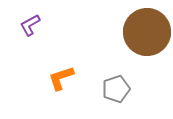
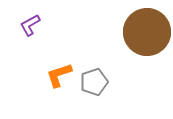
orange L-shape: moved 2 px left, 3 px up
gray pentagon: moved 22 px left, 7 px up
